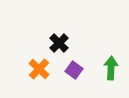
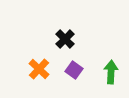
black cross: moved 6 px right, 4 px up
green arrow: moved 4 px down
